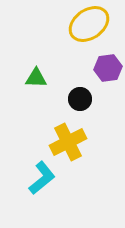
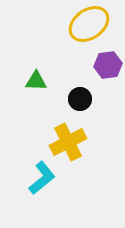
purple hexagon: moved 3 px up
green triangle: moved 3 px down
